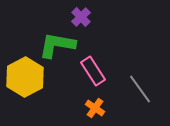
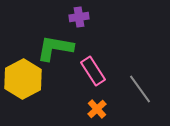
purple cross: moved 2 px left; rotated 36 degrees clockwise
green L-shape: moved 2 px left, 3 px down
yellow hexagon: moved 2 px left, 2 px down
orange cross: moved 2 px right, 1 px down; rotated 12 degrees clockwise
